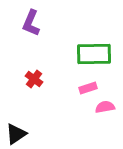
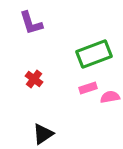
purple L-shape: rotated 40 degrees counterclockwise
green rectangle: rotated 20 degrees counterclockwise
pink semicircle: moved 5 px right, 10 px up
black triangle: moved 27 px right
